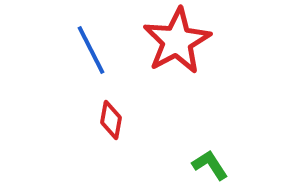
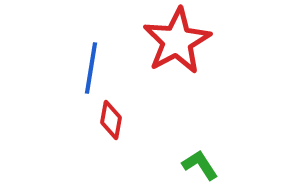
blue line: moved 18 px down; rotated 36 degrees clockwise
green L-shape: moved 10 px left
